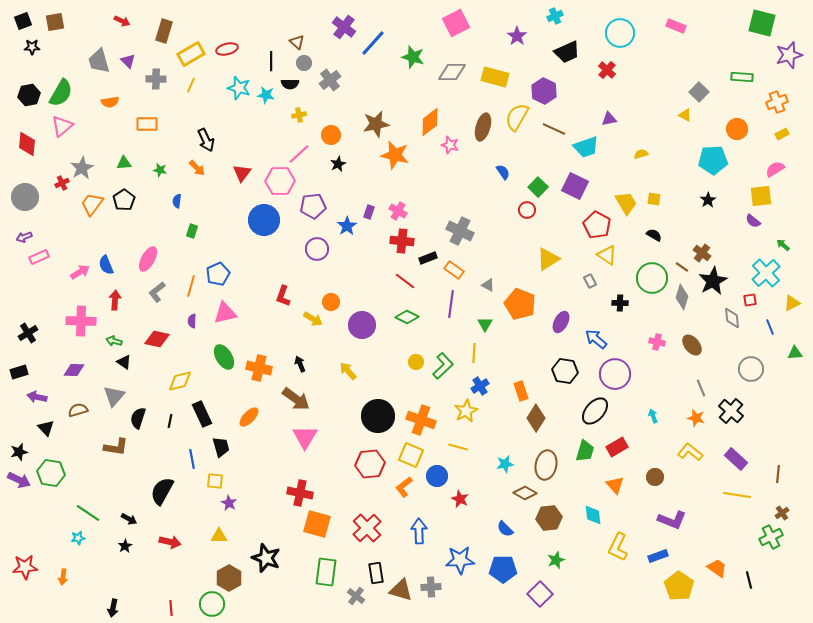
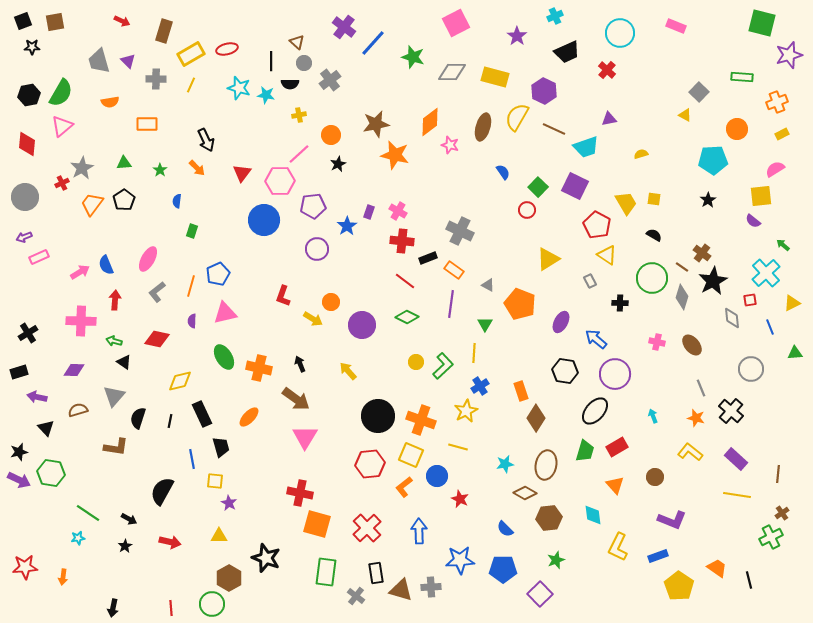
green star at (160, 170): rotated 24 degrees clockwise
